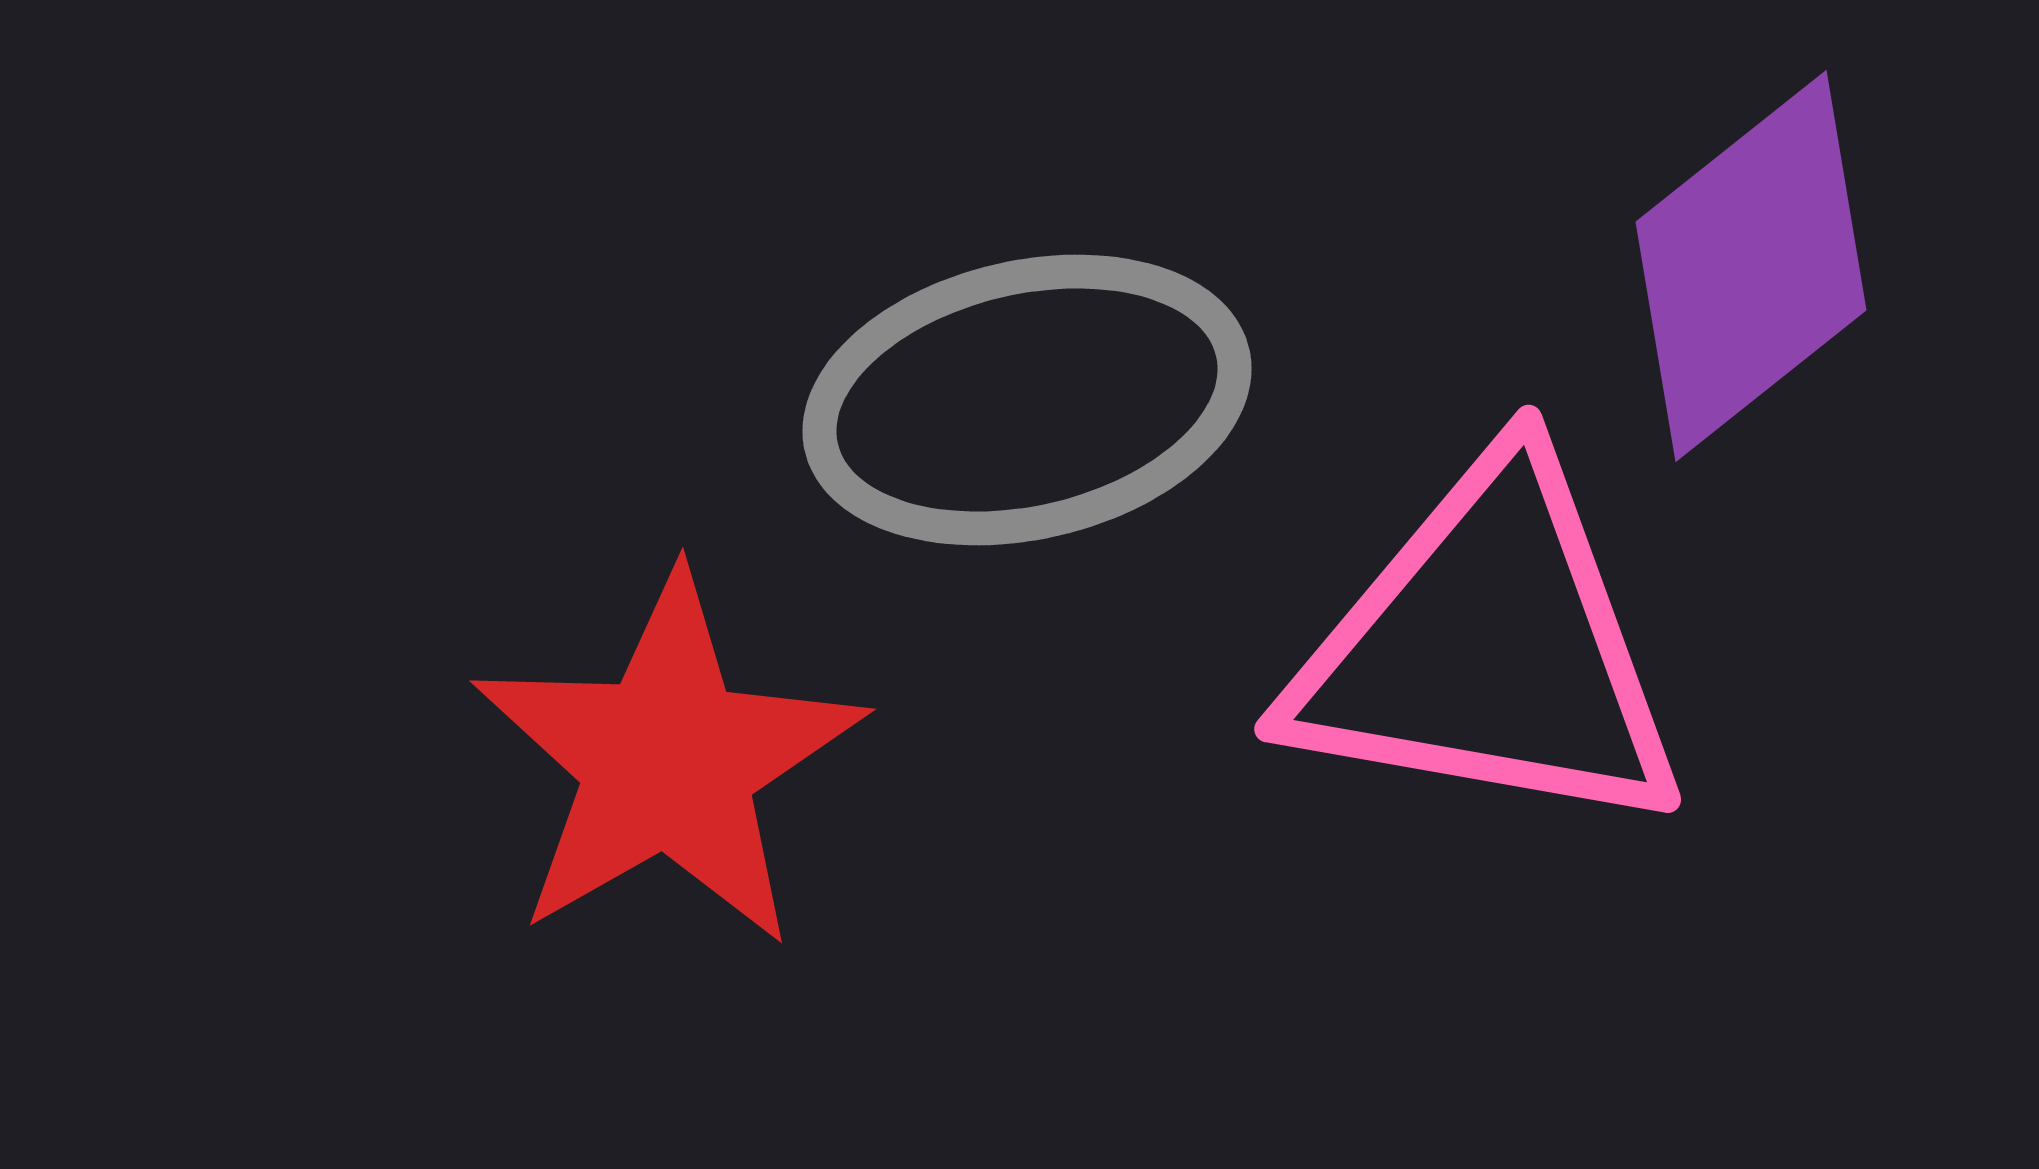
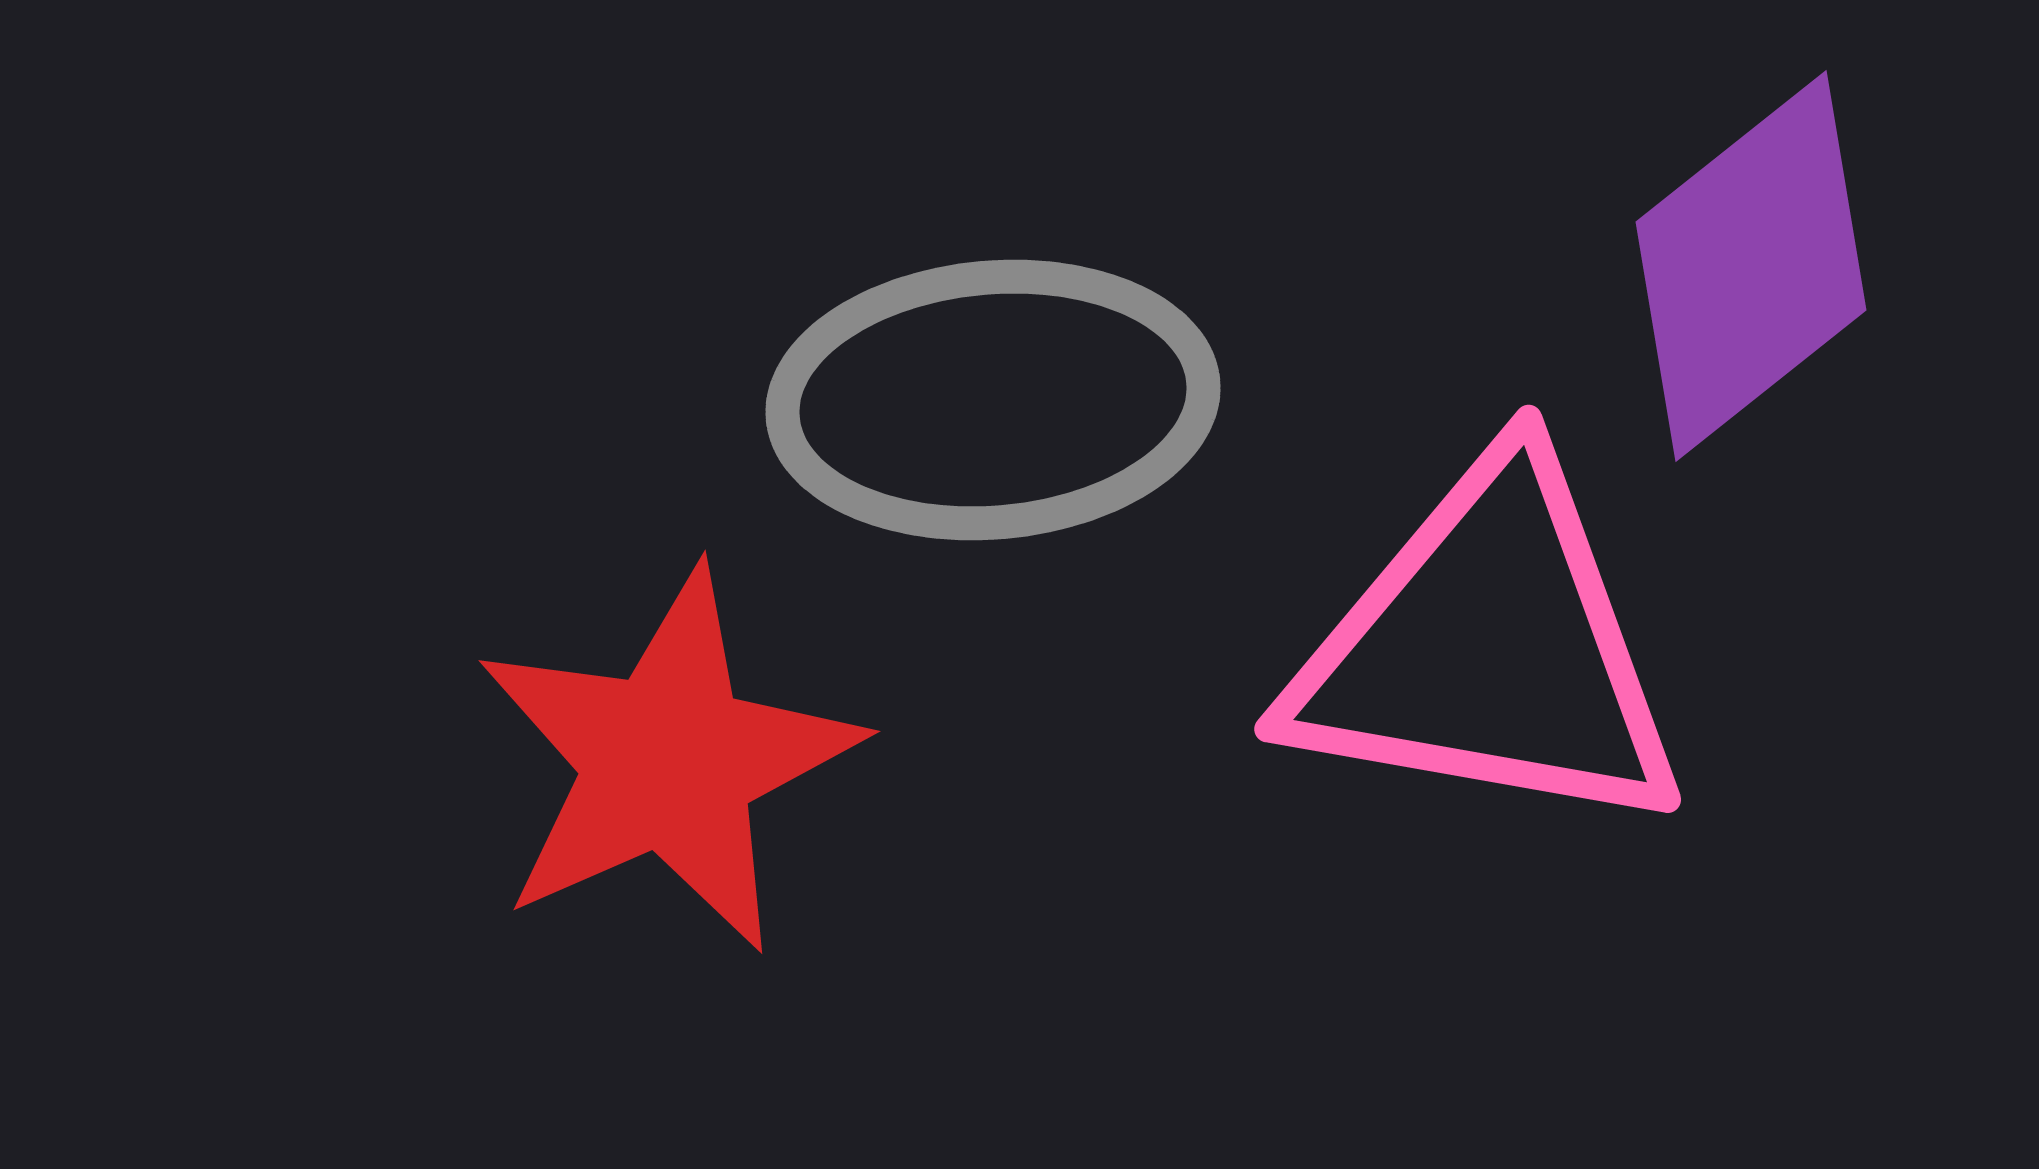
gray ellipse: moved 34 px left; rotated 8 degrees clockwise
red star: rotated 6 degrees clockwise
